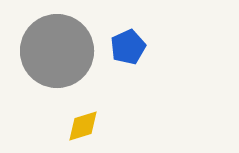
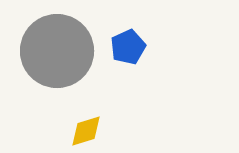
yellow diamond: moved 3 px right, 5 px down
